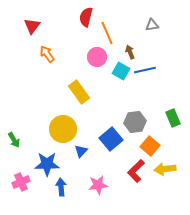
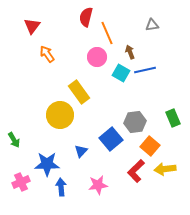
cyan square: moved 2 px down
yellow circle: moved 3 px left, 14 px up
